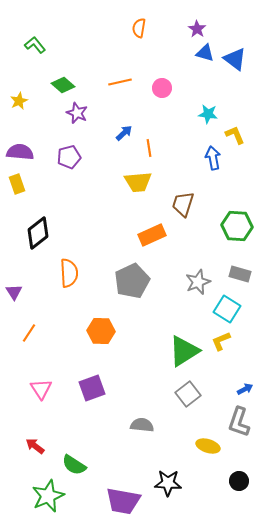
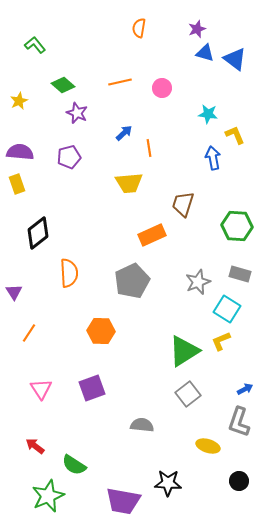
purple star at (197, 29): rotated 18 degrees clockwise
yellow trapezoid at (138, 182): moved 9 px left, 1 px down
